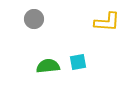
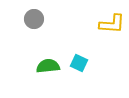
yellow L-shape: moved 5 px right, 2 px down
cyan square: moved 1 px right, 1 px down; rotated 36 degrees clockwise
